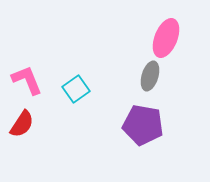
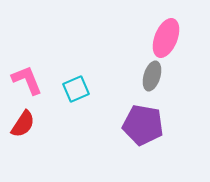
gray ellipse: moved 2 px right
cyan square: rotated 12 degrees clockwise
red semicircle: moved 1 px right
